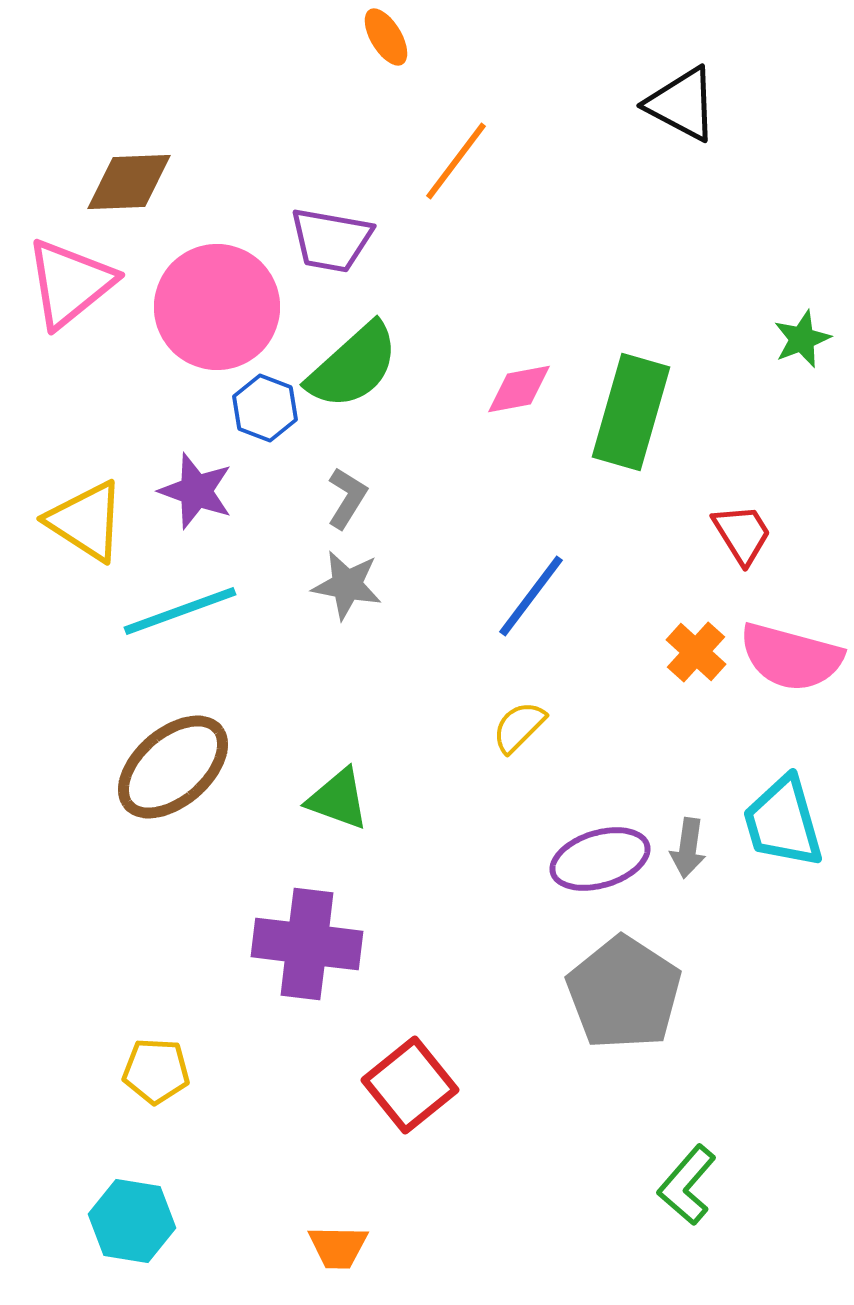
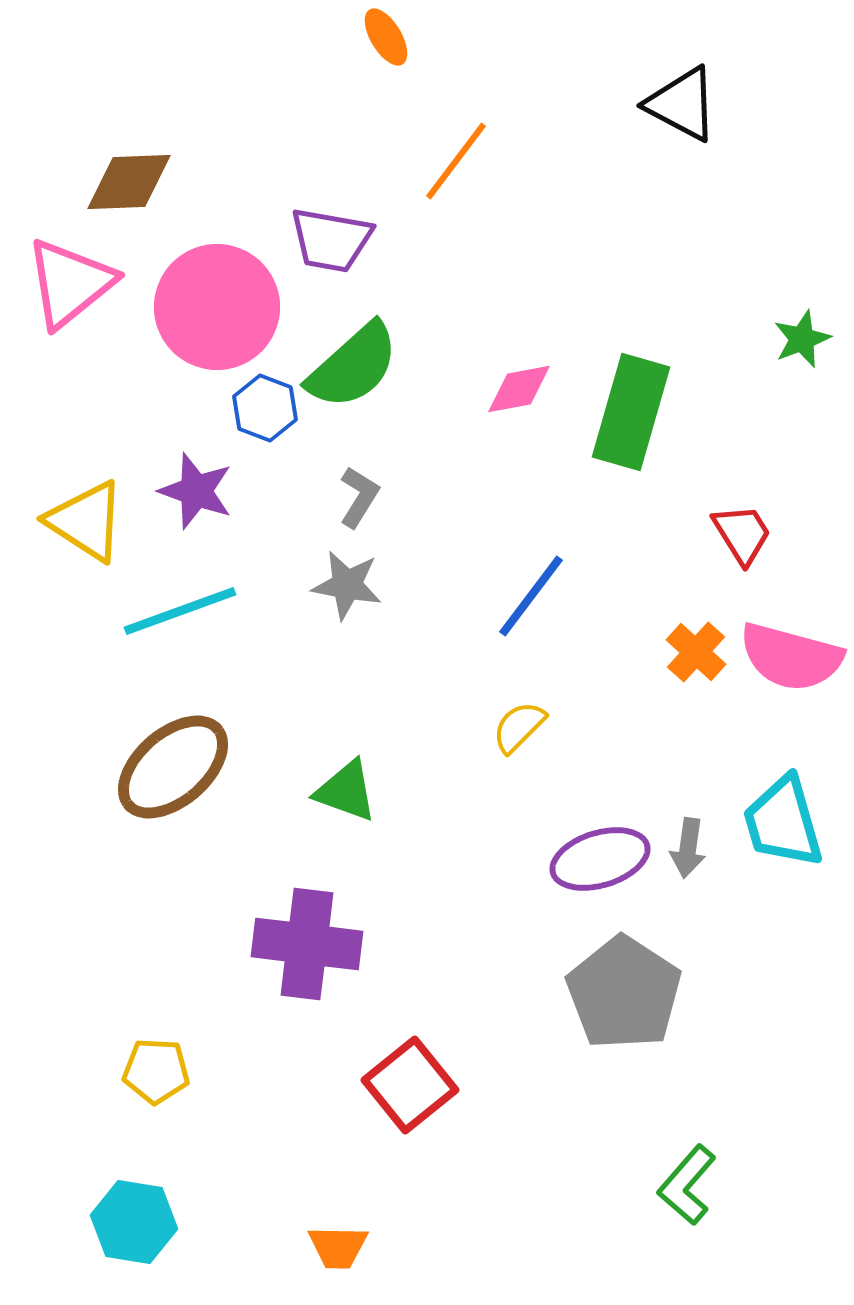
gray L-shape: moved 12 px right, 1 px up
green triangle: moved 8 px right, 8 px up
cyan hexagon: moved 2 px right, 1 px down
